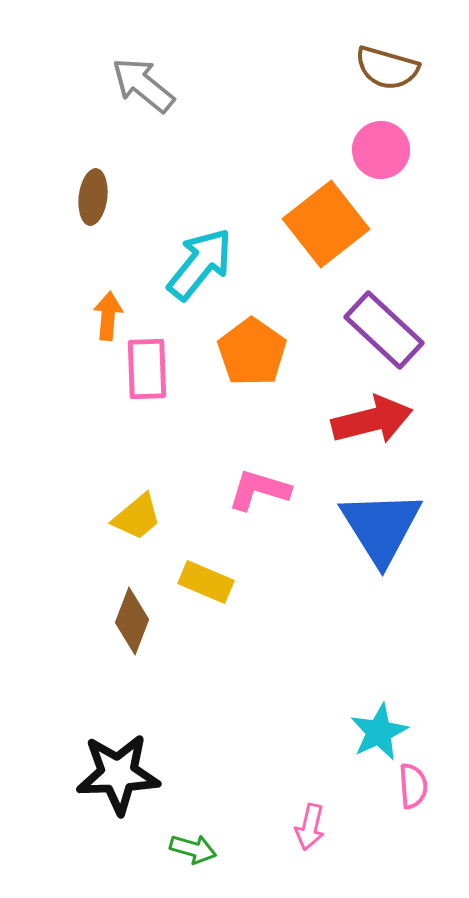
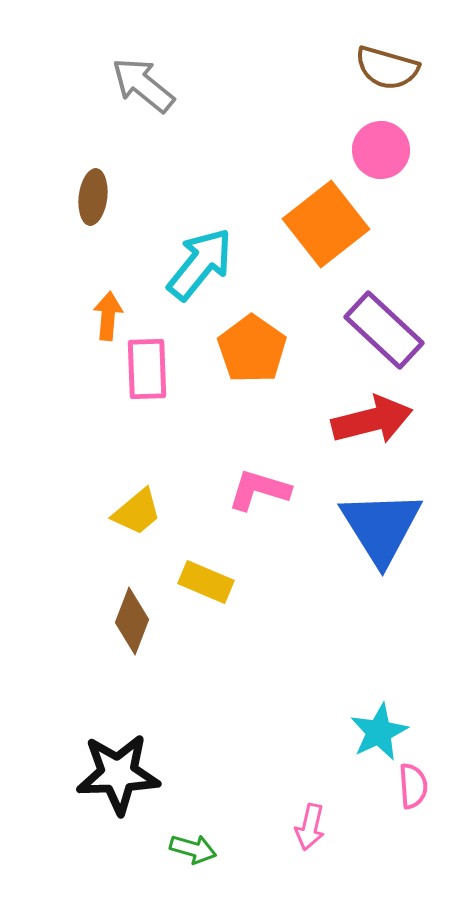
orange pentagon: moved 3 px up
yellow trapezoid: moved 5 px up
